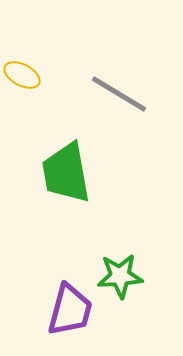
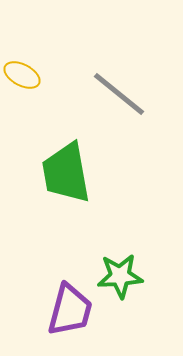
gray line: rotated 8 degrees clockwise
